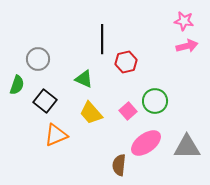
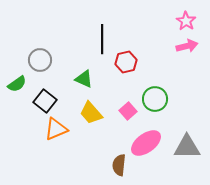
pink star: moved 2 px right; rotated 24 degrees clockwise
gray circle: moved 2 px right, 1 px down
green semicircle: moved 1 px up; rotated 36 degrees clockwise
green circle: moved 2 px up
orange triangle: moved 6 px up
